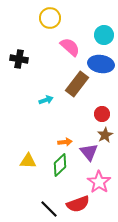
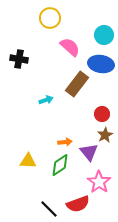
green diamond: rotated 10 degrees clockwise
